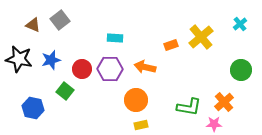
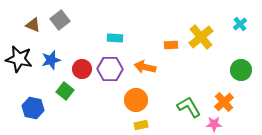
orange rectangle: rotated 16 degrees clockwise
green L-shape: rotated 130 degrees counterclockwise
